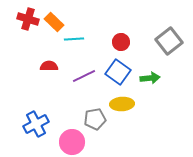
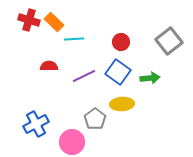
red cross: moved 1 px right, 1 px down
gray pentagon: rotated 25 degrees counterclockwise
